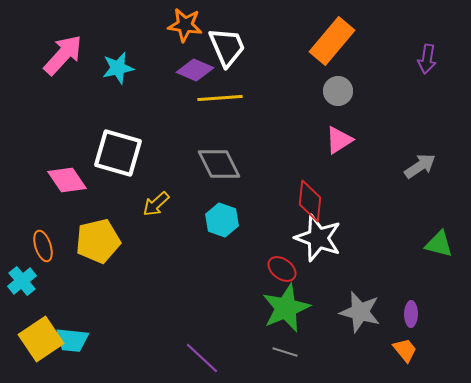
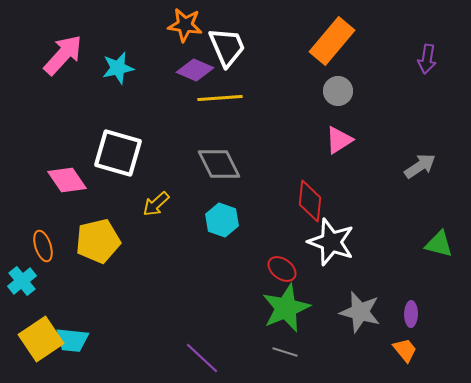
white star: moved 13 px right, 4 px down
